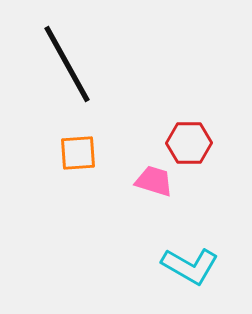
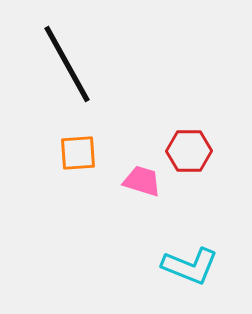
red hexagon: moved 8 px down
pink trapezoid: moved 12 px left
cyan L-shape: rotated 8 degrees counterclockwise
